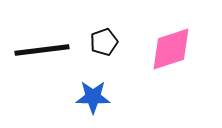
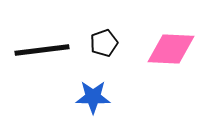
black pentagon: moved 1 px down
pink diamond: rotated 21 degrees clockwise
